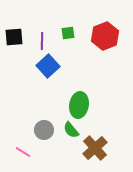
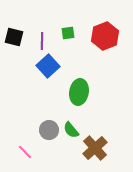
black square: rotated 18 degrees clockwise
green ellipse: moved 13 px up
gray circle: moved 5 px right
pink line: moved 2 px right; rotated 14 degrees clockwise
